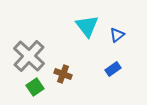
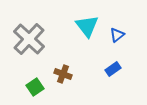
gray cross: moved 17 px up
